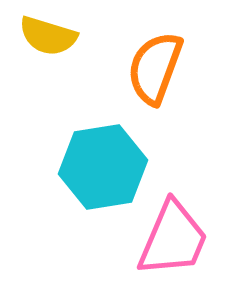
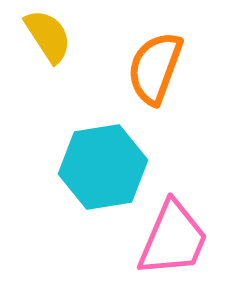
yellow semicircle: rotated 140 degrees counterclockwise
